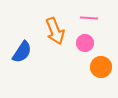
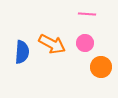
pink line: moved 2 px left, 4 px up
orange arrow: moved 3 px left, 13 px down; rotated 40 degrees counterclockwise
blue semicircle: rotated 30 degrees counterclockwise
